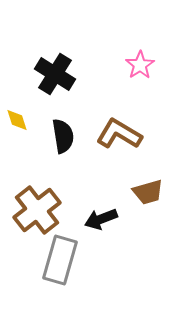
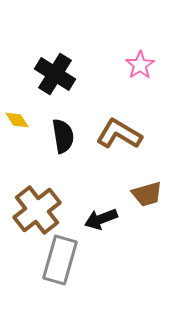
yellow diamond: rotated 15 degrees counterclockwise
brown trapezoid: moved 1 px left, 2 px down
